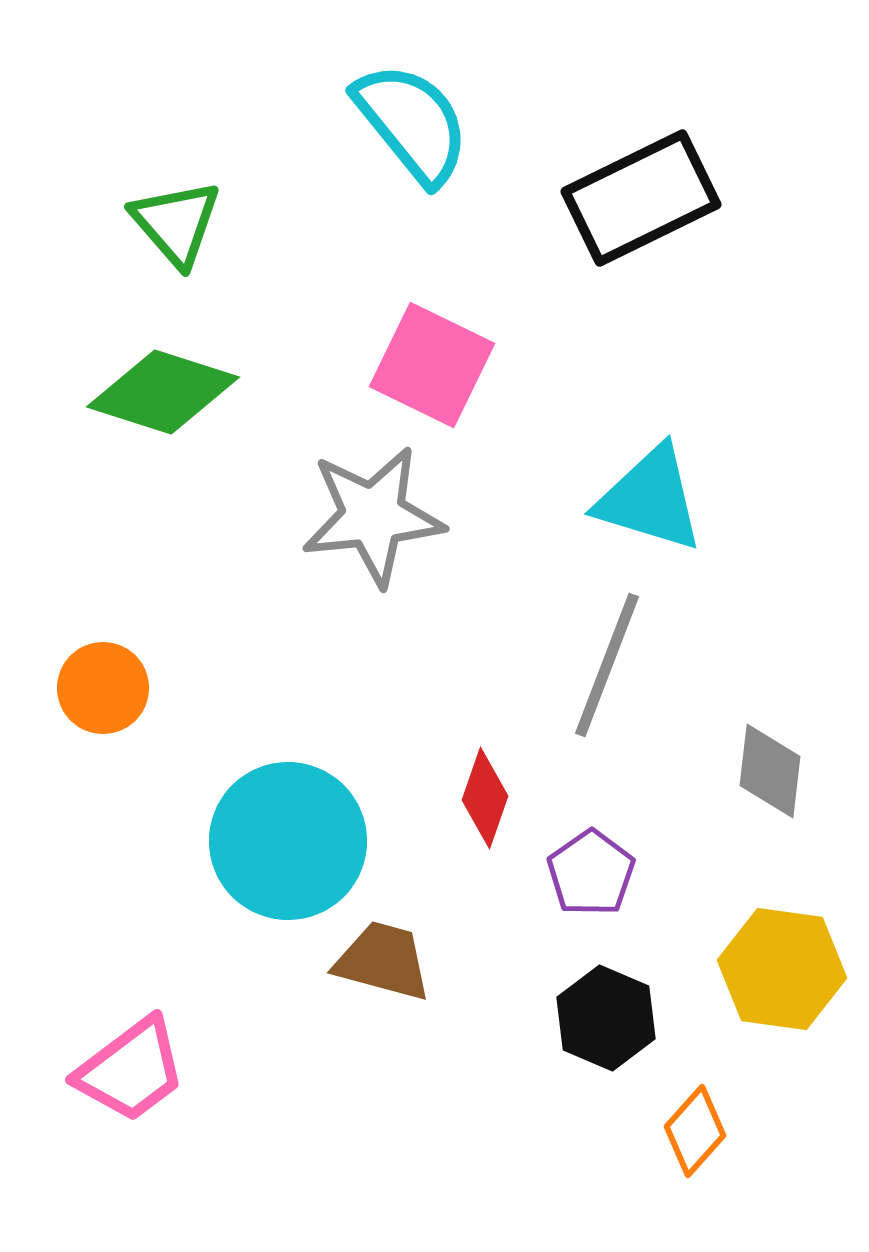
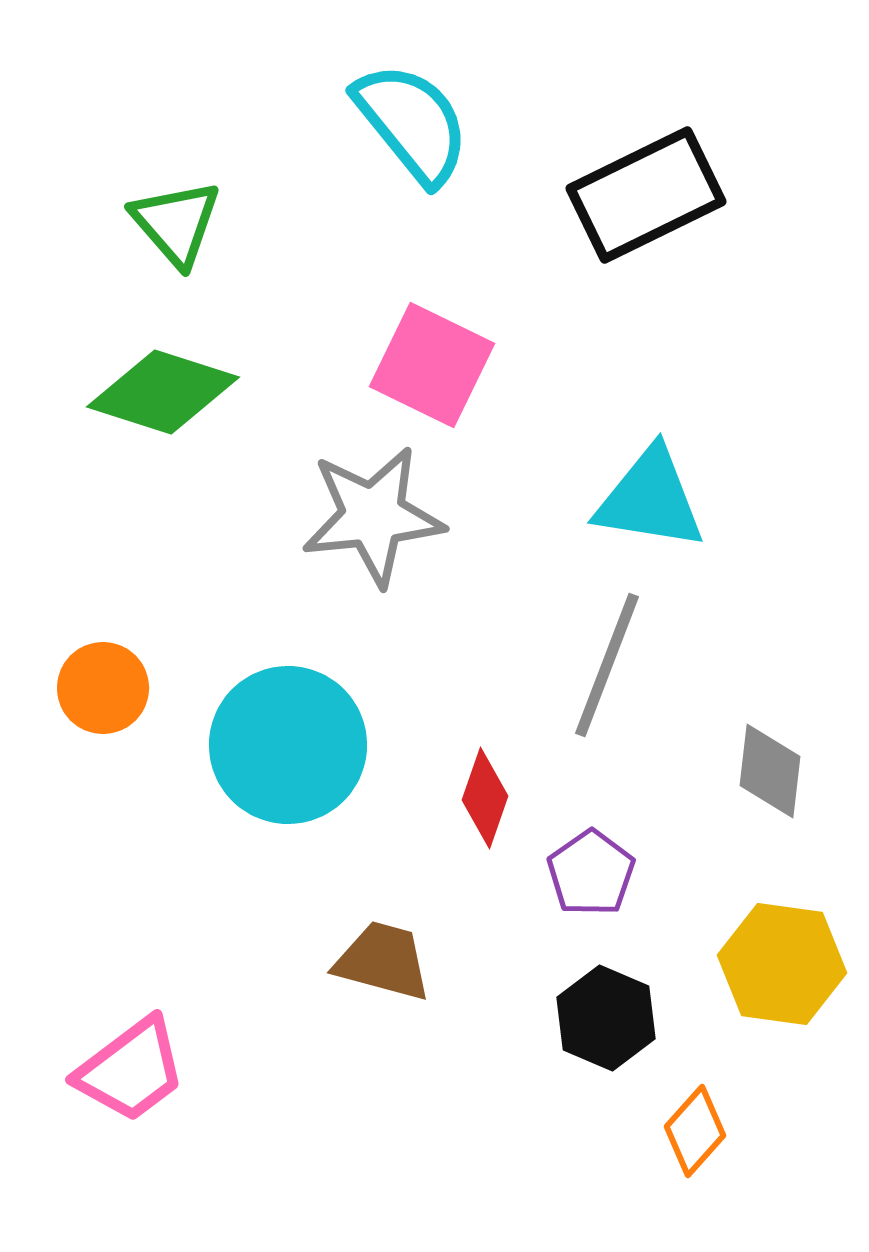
black rectangle: moved 5 px right, 3 px up
cyan triangle: rotated 8 degrees counterclockwise
cyan circle: moved 96 px up
yellow hexagon: moved 5 px up
